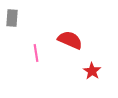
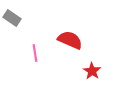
gray rectangle: rotated 60 degrees counterclockwise
pink line: moved 1 px left
